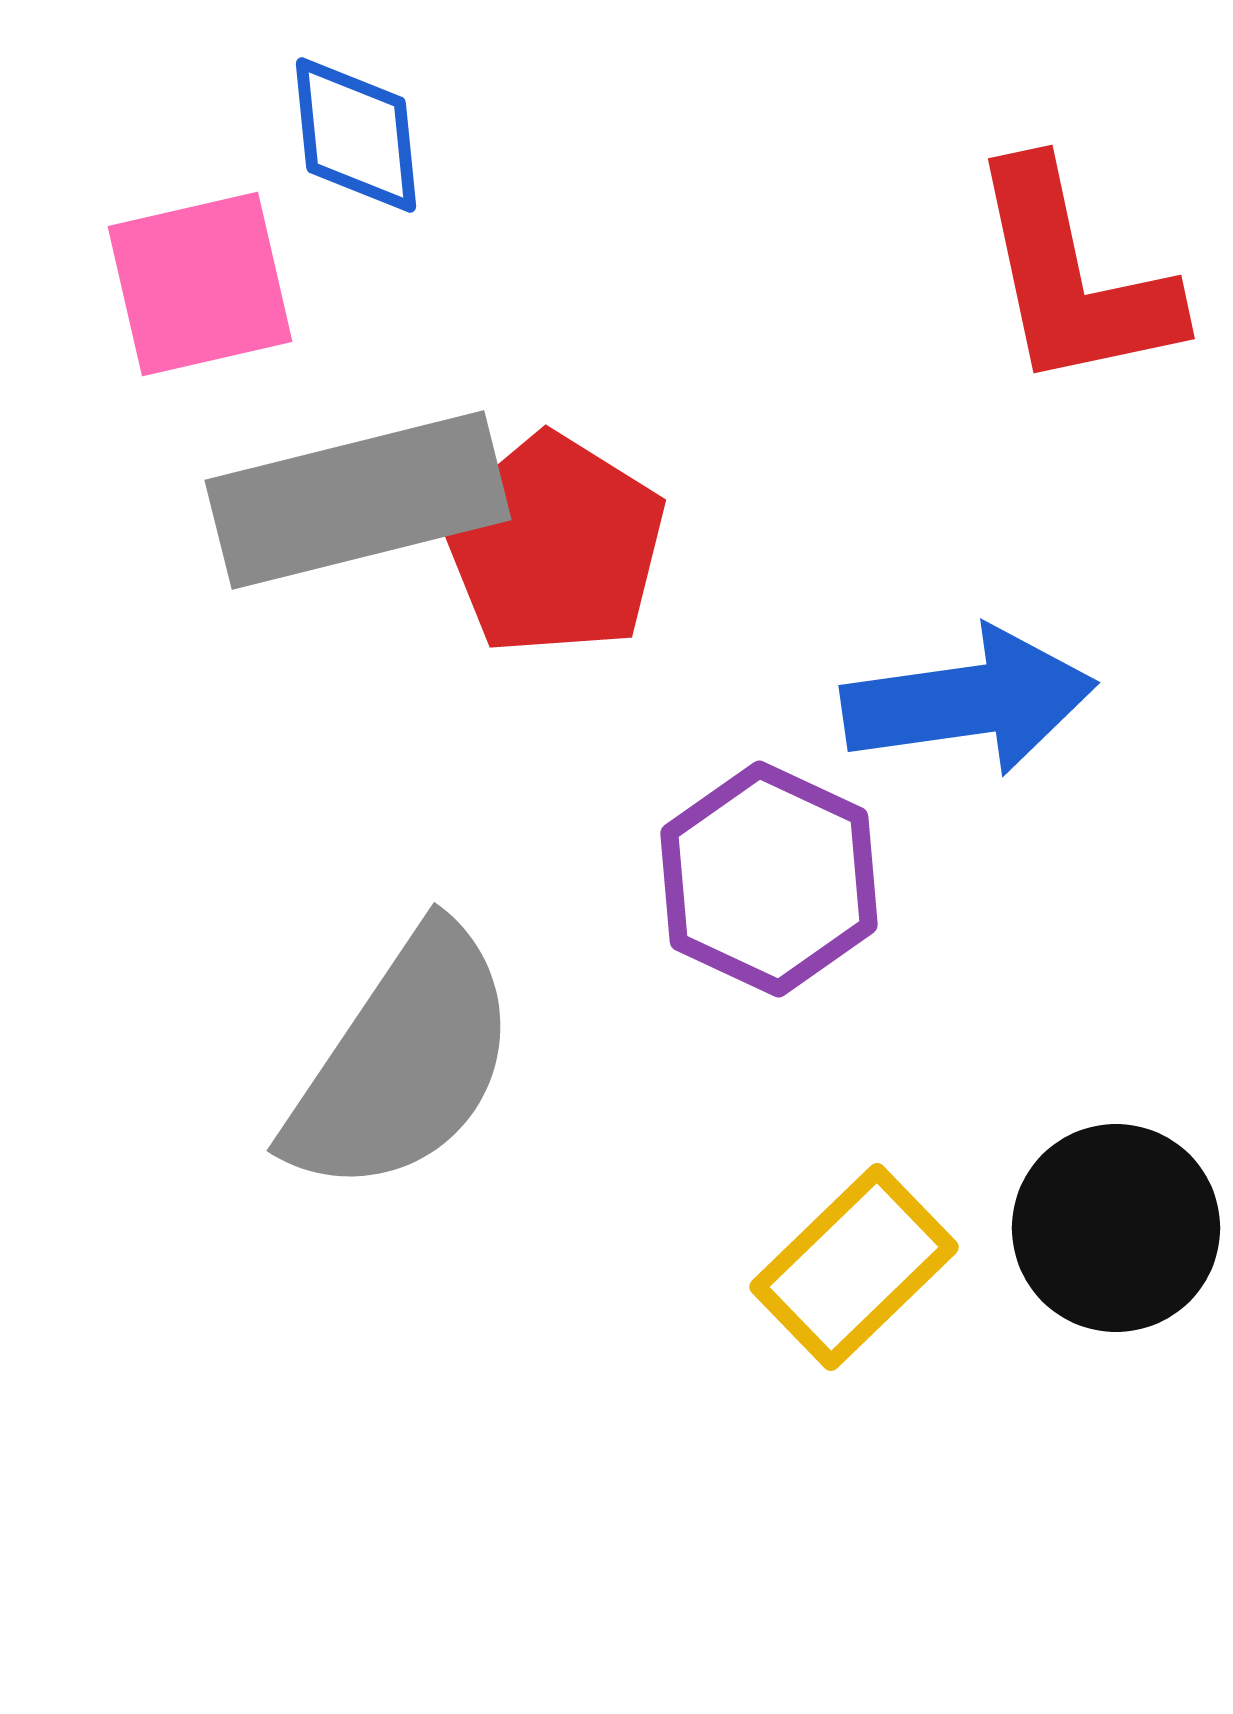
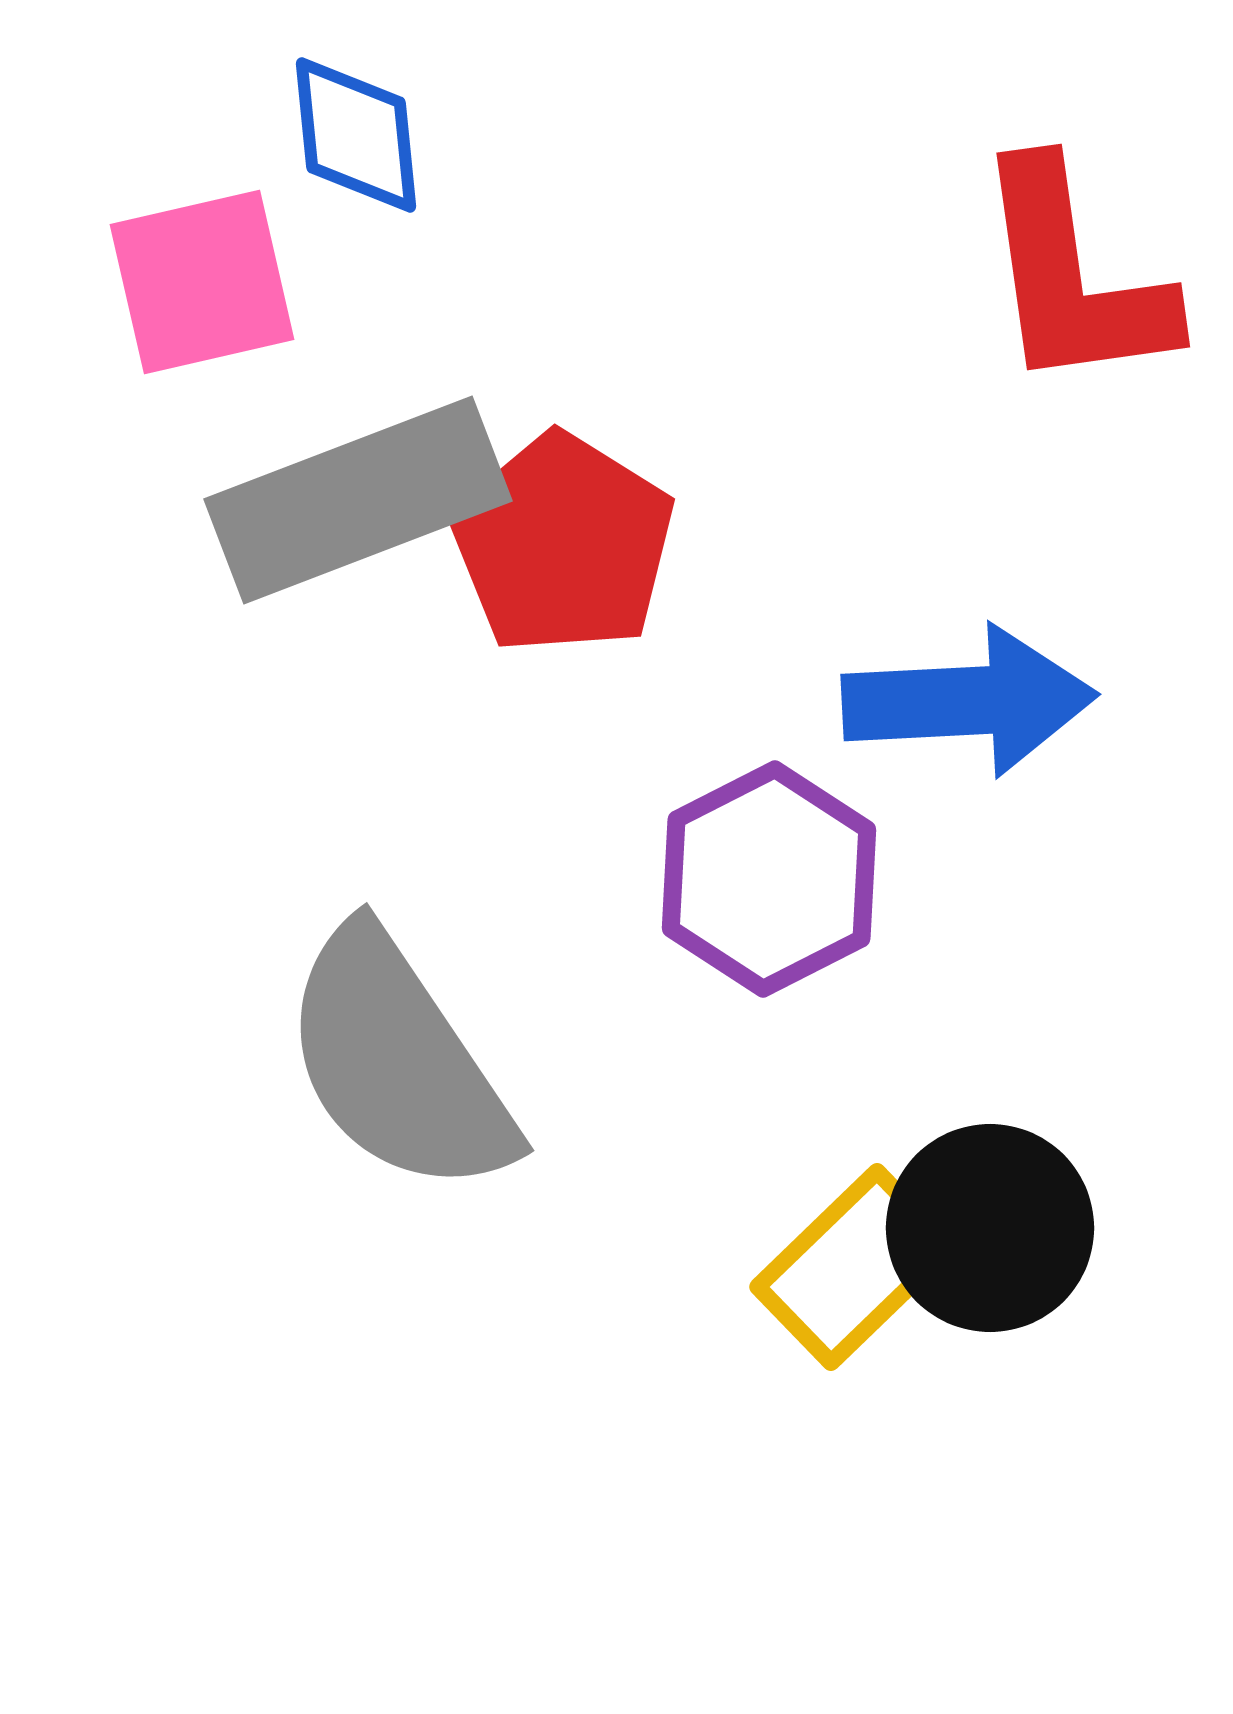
red L-shape: rotated 4 degrees clockwise
pink square: moved 2 px right, 2 px up
gray rectangle: rotated 7 degrees counterclockwise
red pentagon: moved 9 px right, 1 px up
blue arrow: rotated 5 degrees clockwise
purple hexagon: rotated 8 degrees clockwise
gray semicircle: moved 5 px left; rotated 112 degrees clockwise
black circle: moved 126 px left
